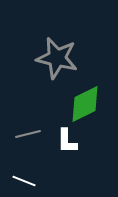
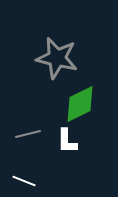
green diamond: moved 5 px left
